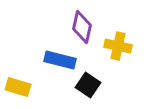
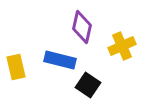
yellow cross: moved 4 px right; rotated 36 degrees counterclockwise
yellow rectangle: moved 2 px left, 20 px up; rotated 60 degrees clockwise
